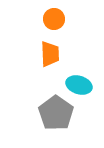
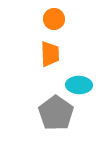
cyan ellipse: rotated 15 degrees counterclockwise
